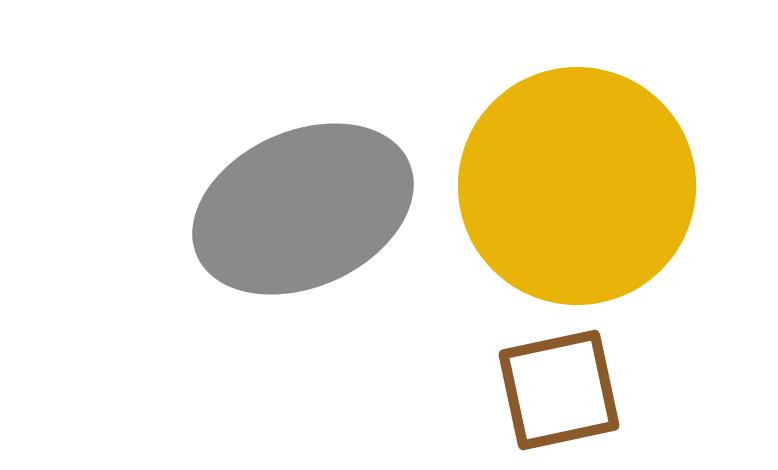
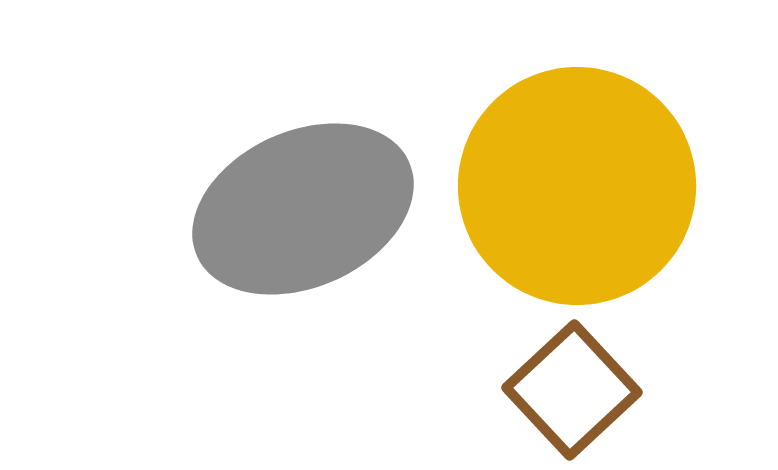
brown square: moved 13 px right; rotated 31 degrees counterclockwise
